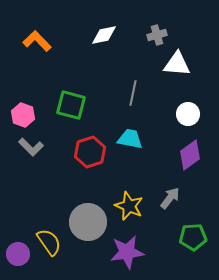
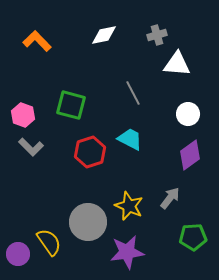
gray line: rotated 40 degrees counterclockwise
cyan trapezoid: rotated 16 degrees clockwise
